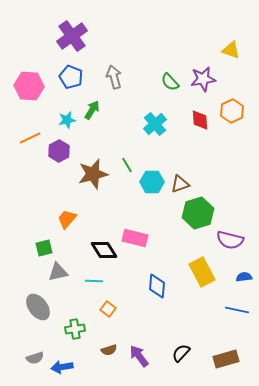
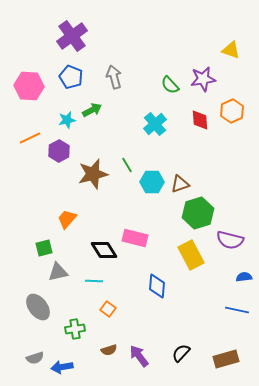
green semicircle: moved 3 px down
green arrow: rotated 30 degrees clockwise
yellow rectangle: moved 11 px left, 17 px up
